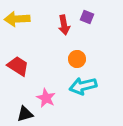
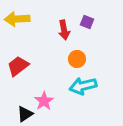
purple square: moved 5 px down
red arrow: moved 5 px down
red trapezoid: rotated 70 degrees counterclockwise
pink star: moved 2 px left, 3 px down; rotated 12 degrees clockwise
black triangle: rotated 18 degrees counterclockwise
